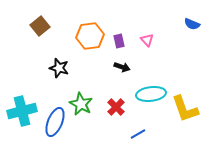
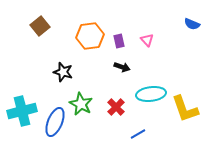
black star: moved 4 px right, 4 px down
